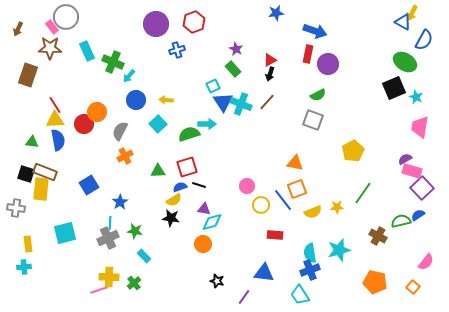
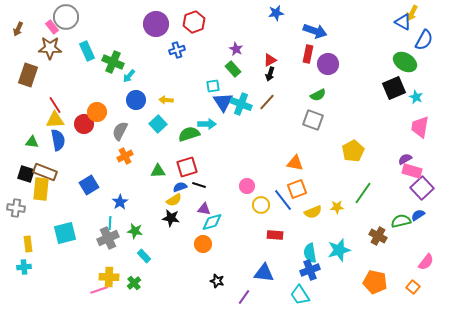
cyan square at (213, 86): rotated 16 degrees clockwise
